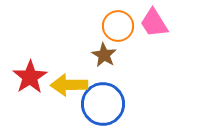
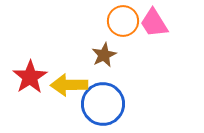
orange circle: moved 5 px right, 5 px up
brown star: rotated 15 degrees clockwise
